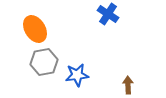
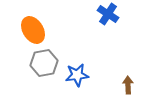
orange ellipse: moved 2 px left, 1 px down
gray hexagon: moved 1 px down
